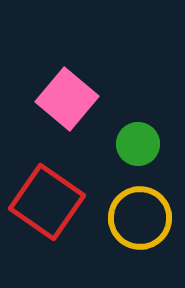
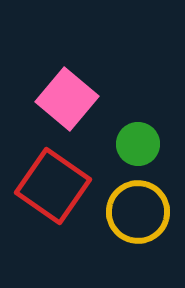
red square: moved 6 px right, 16 px up
yellow circle: moved 2 px left, 6 px up
